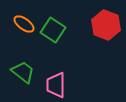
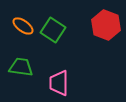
orange ellipse: moved 1 px left, 2 px down
green trapezoid: moved 2 px left, 5 px up; rotated 30 degrees counterclockwise
pink trapezoid: moved 3 px right, 2 px up
